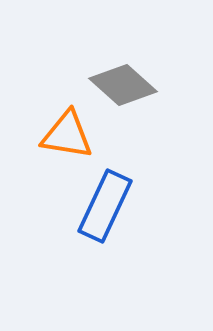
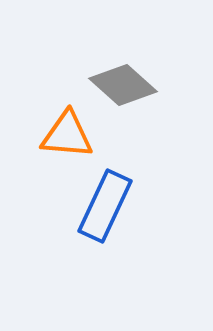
orange triangle: rotated 4 degrees counterclockwise
